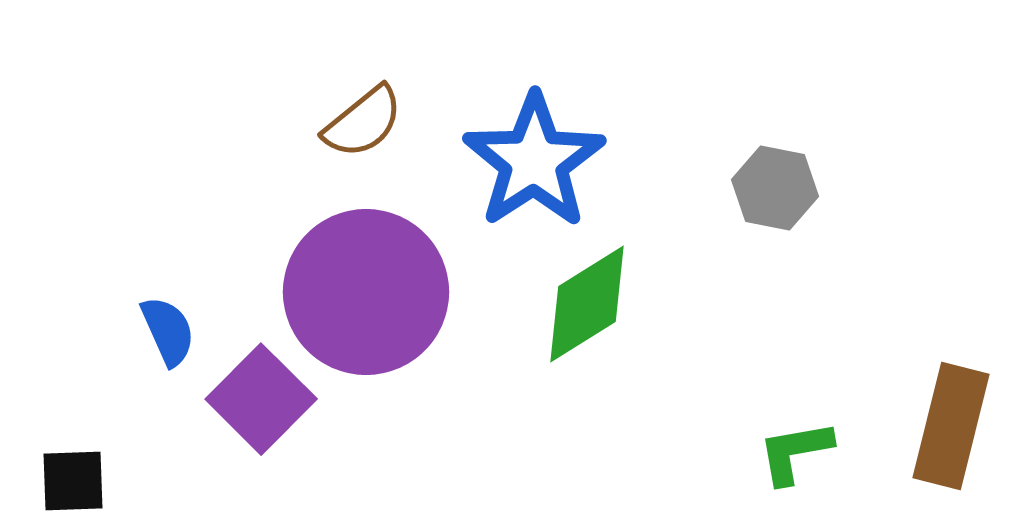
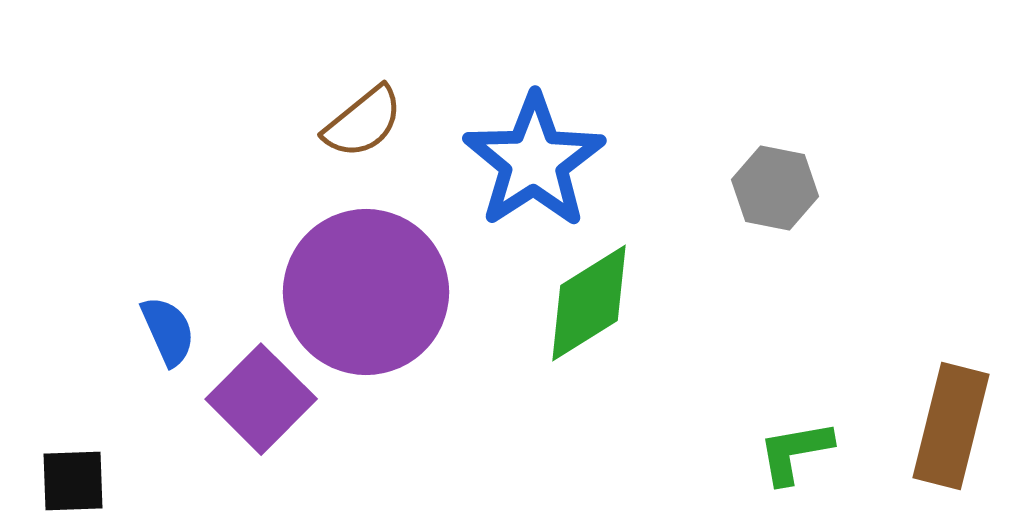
green diamond: moved 2 px right, 1 px up
